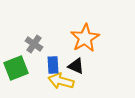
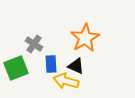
blue rectangle: moved 2 px left, 1 px up
yellow arrow: moved 5 px right
